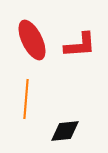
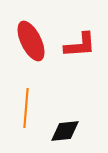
red ellipse: moved 1 px left, 1 px down
orange line: moved 9 px down
